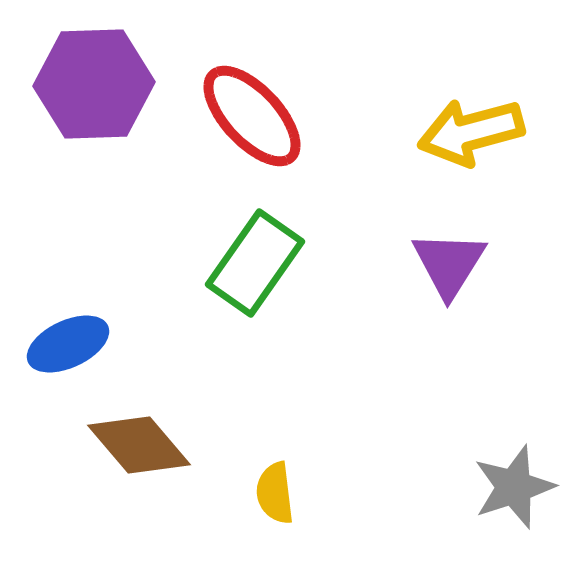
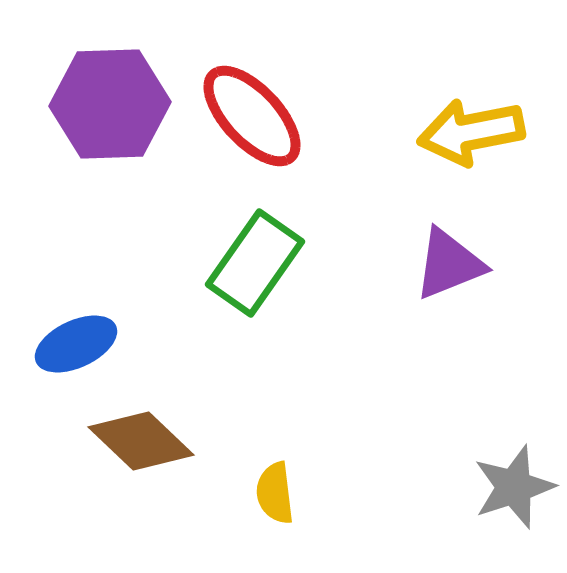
purple hexagon: moved 16 px right, 20 px down
yellow arrow: rotated 4 degrees clockwise
purple triangle: rotated 36 degrees clockwise
blue ellipse: moved 8 px right
brown diamond: moved 2 px right, 4 px up; rotated 6 degrees counterclockwise
